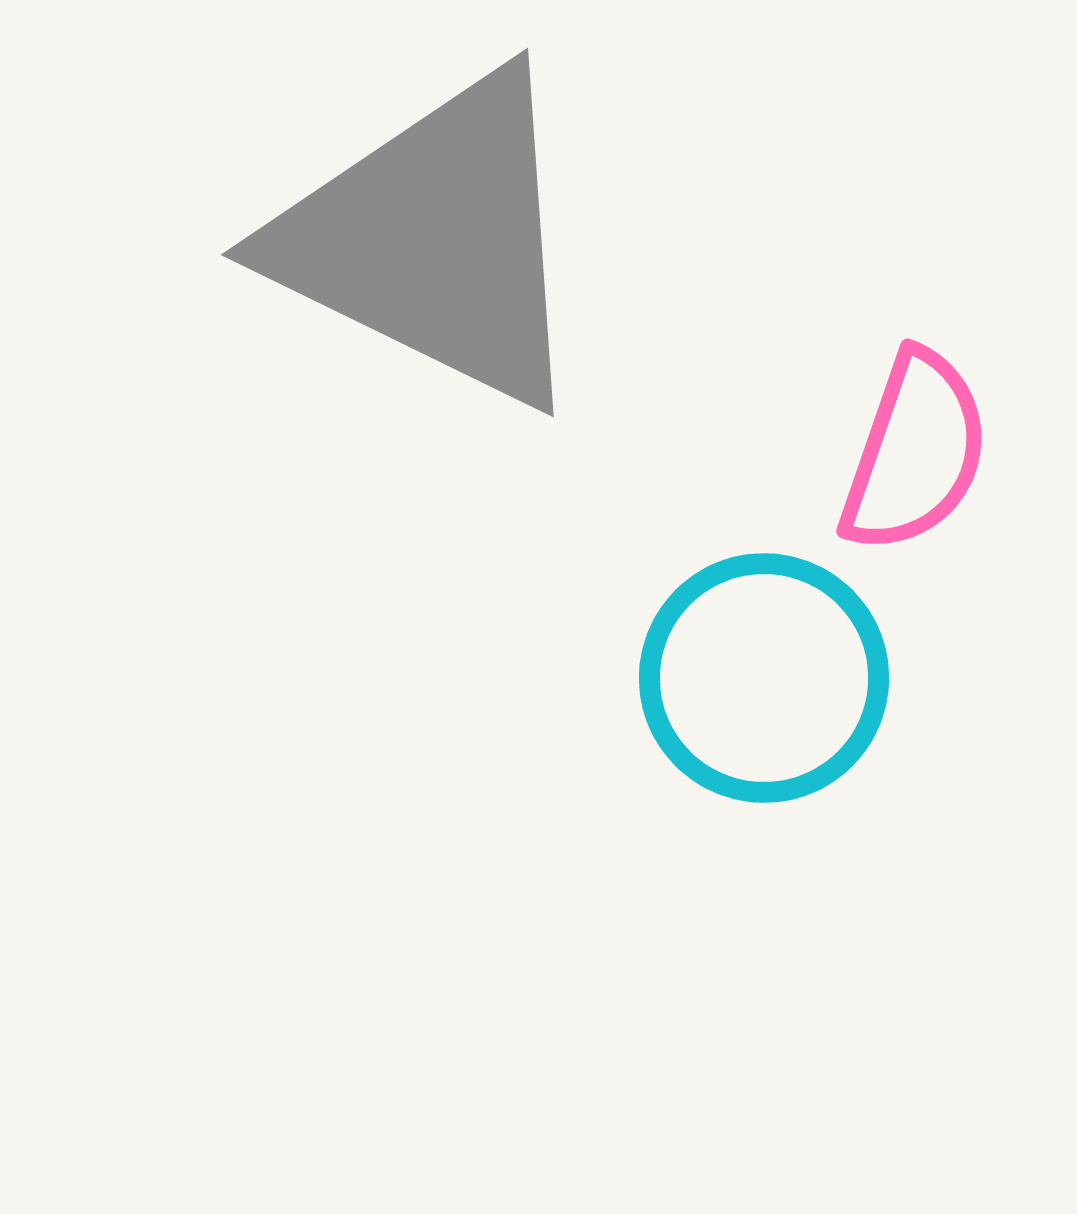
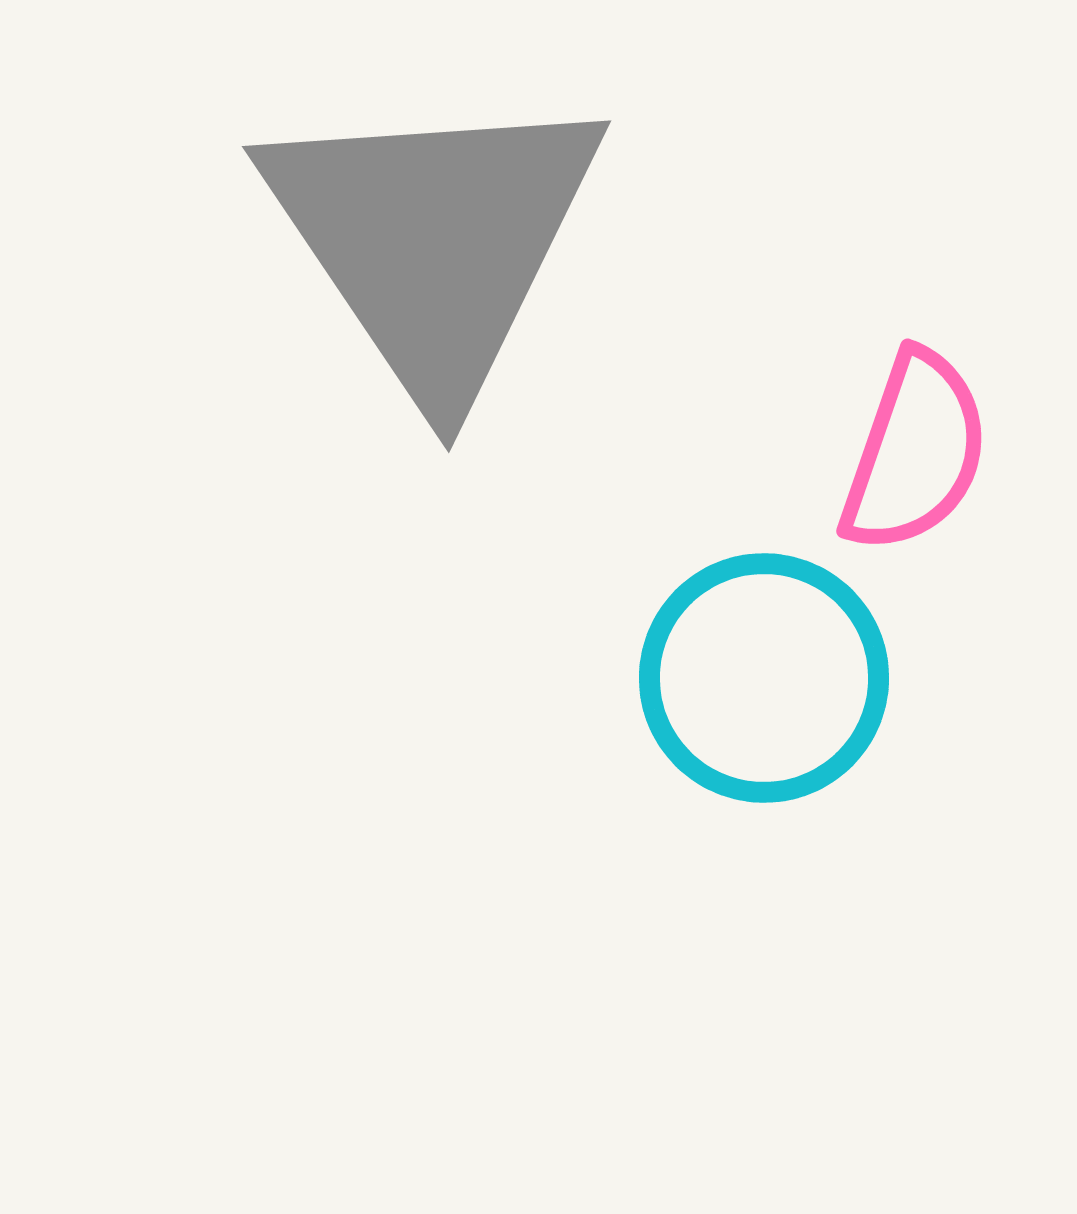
gray triangle: rotated 30 degrees clockwise
